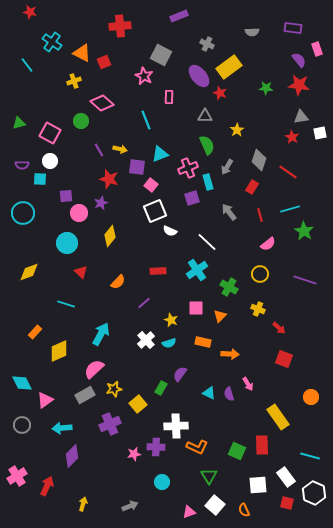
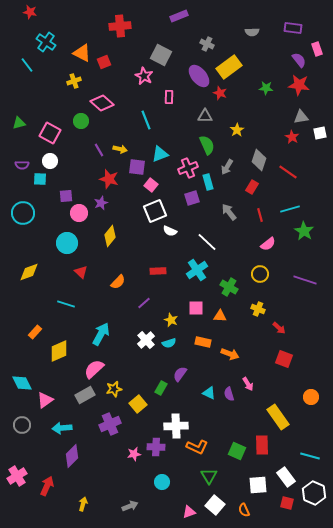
cyan cross at (52, 42): moved 6 px left
orange triangle at (220, 316): rotated 48 degrees clockwise
orange arrow at (230, 354): rotated 18 degrees clockwise
